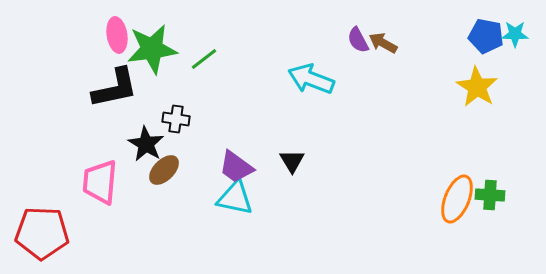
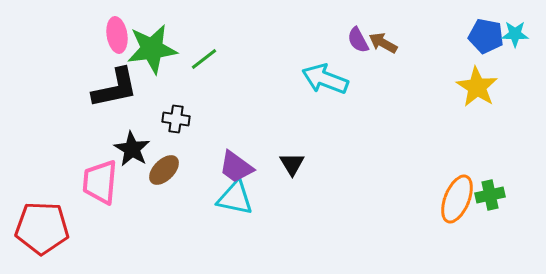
cyan arrow: moved 14 px right
black star: moved 14 px left, 5 px down
black triangle: moved 3 px down
green cross: rotated 16 degrees counterclockwise
red pentagon: moved 5 px up
